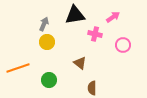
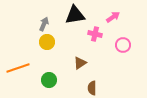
brown triangle: rotated 48 degrees clockwise
